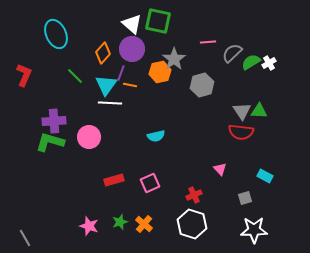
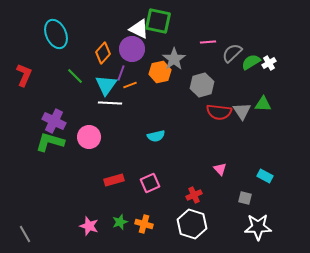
white triangle: moved 7 px right, 5 px down; rotated 15 degrees counterclockwise
orange line: rotated 32 degrees counterclockwise
green triangle: moved 4 px right, 7 px up
purple cross: rotated 30 degrees clockwise
red semicircle: moved 22 px left, 20 px up
gray square: rotated 32 degrees clockwise
orange cross: rotated 24 degrees counterclockwise
white star: moved 4 px right, 3 px up
gray line: moved 4 px up
